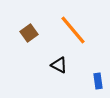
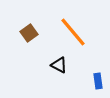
orange line: moved 2 px down
